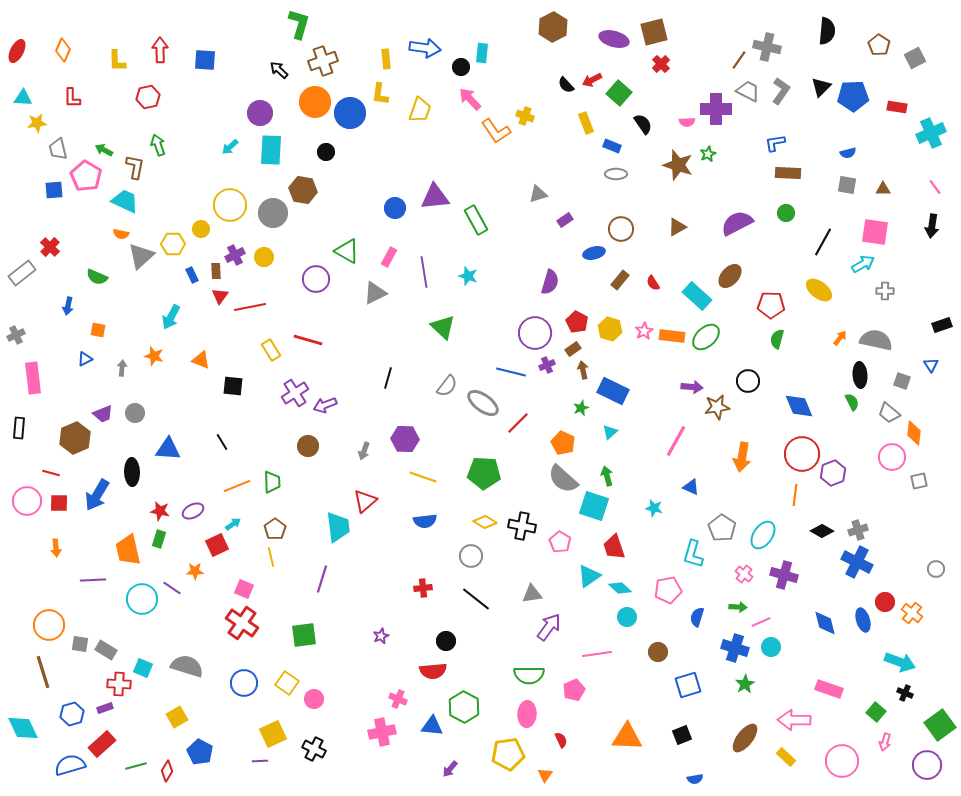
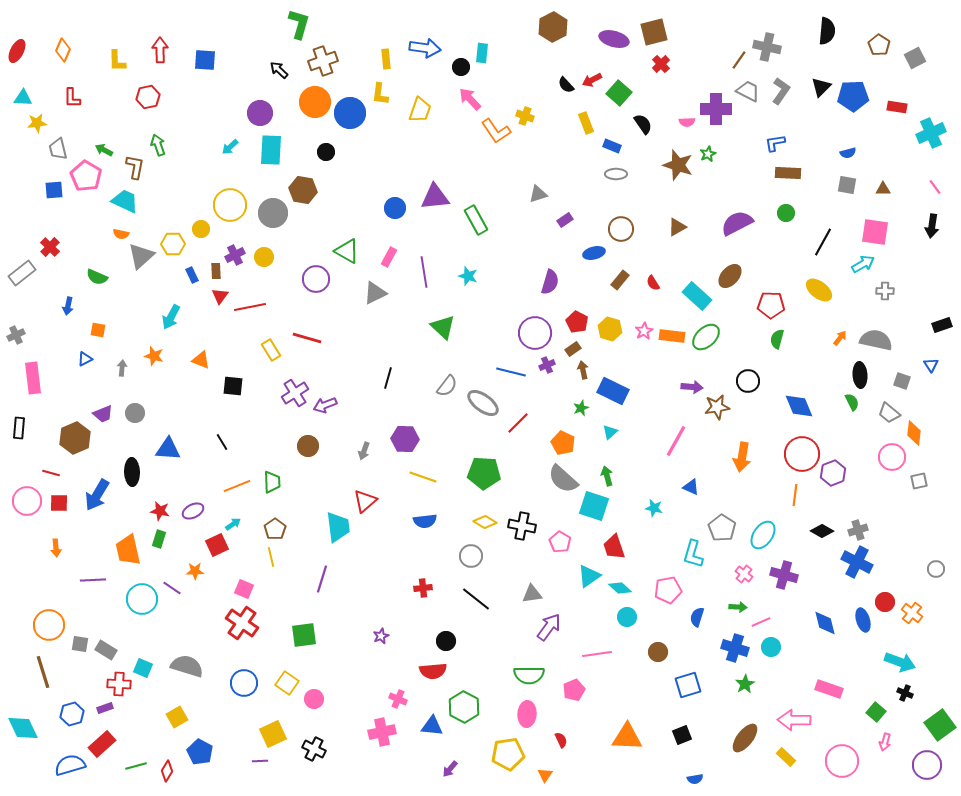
red line at (308, 340): moved 1 px left, 2 px up
